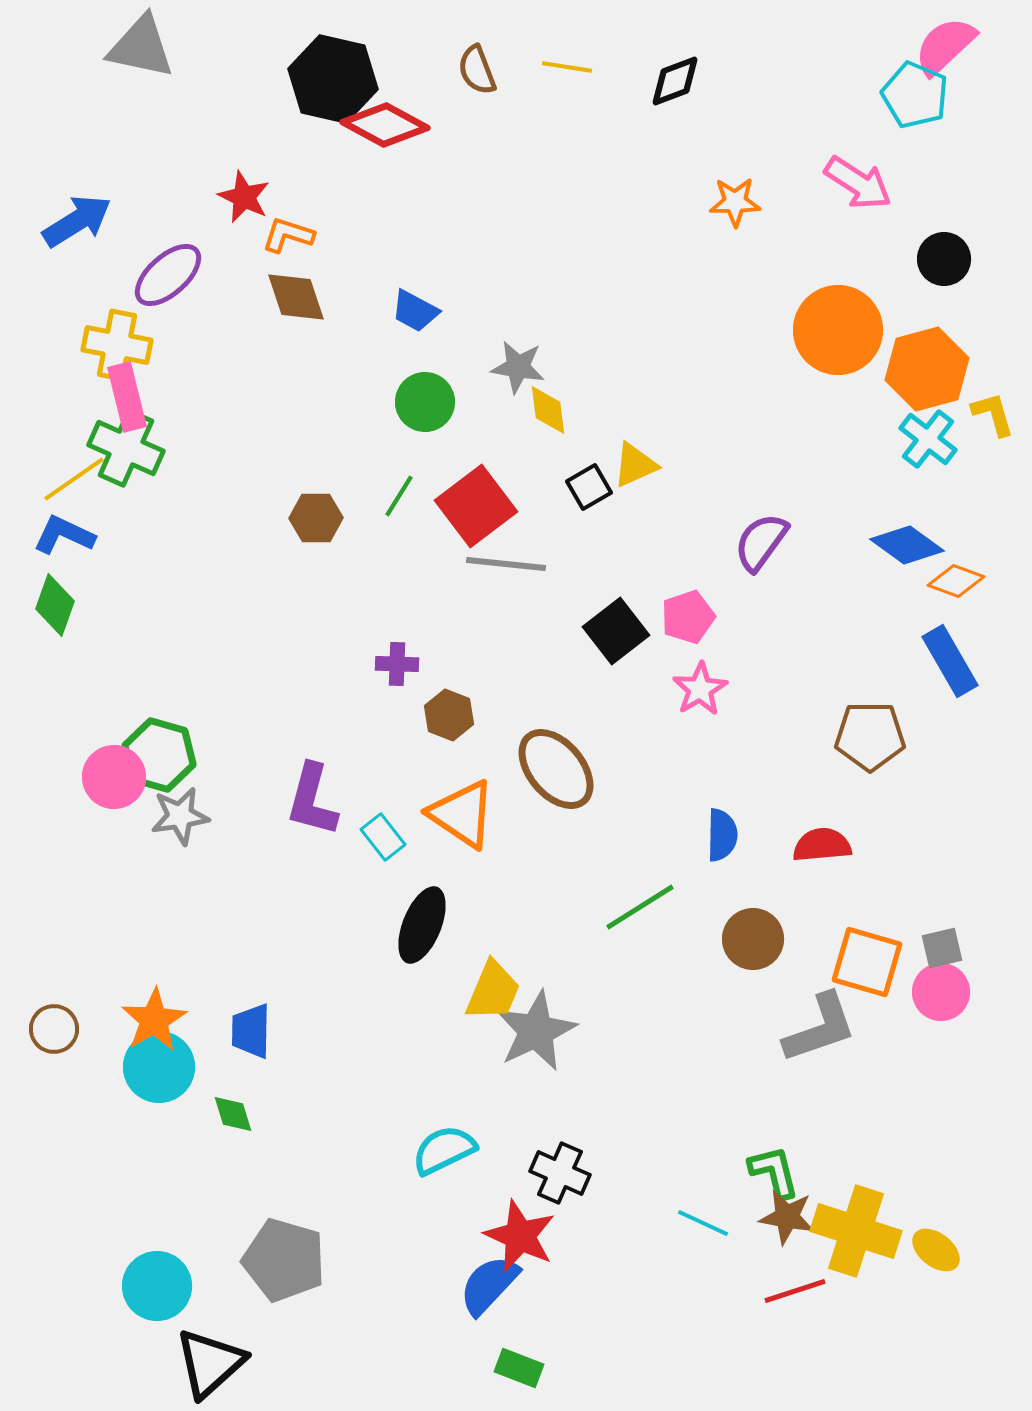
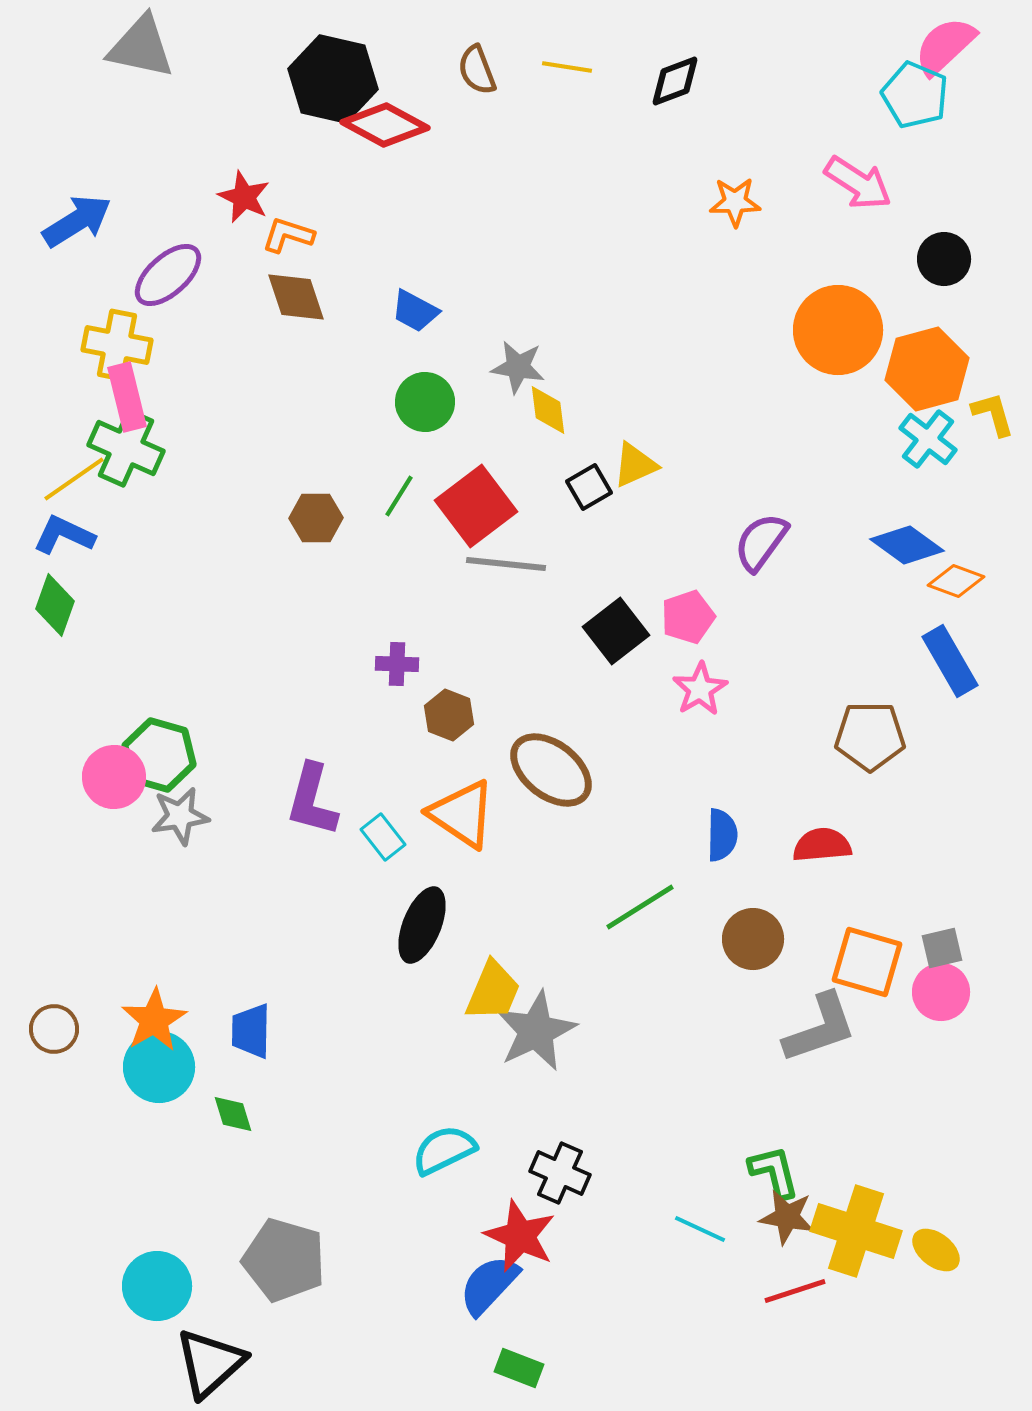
brown ellipse at (556, 769): moved 5 px left, 1 px down; rotated 12 degrees counterclockwise
cyan line at (703, 1223): moved 3 px left, 6 px down
